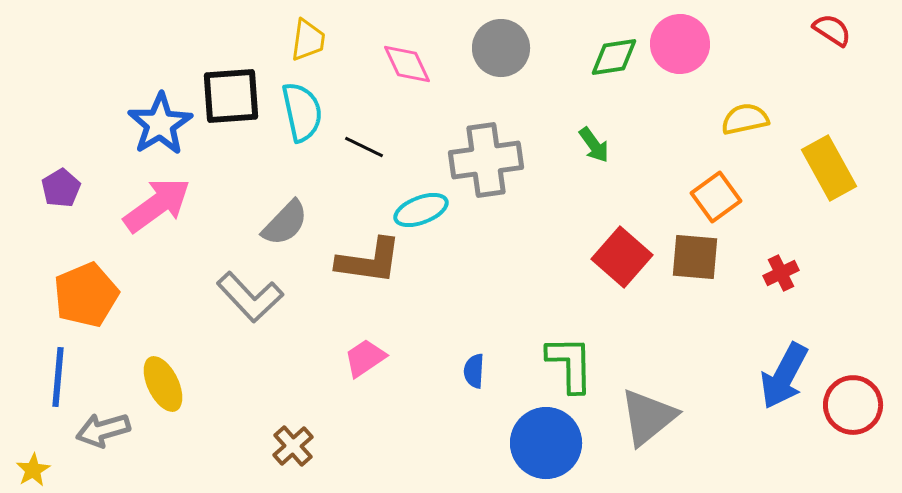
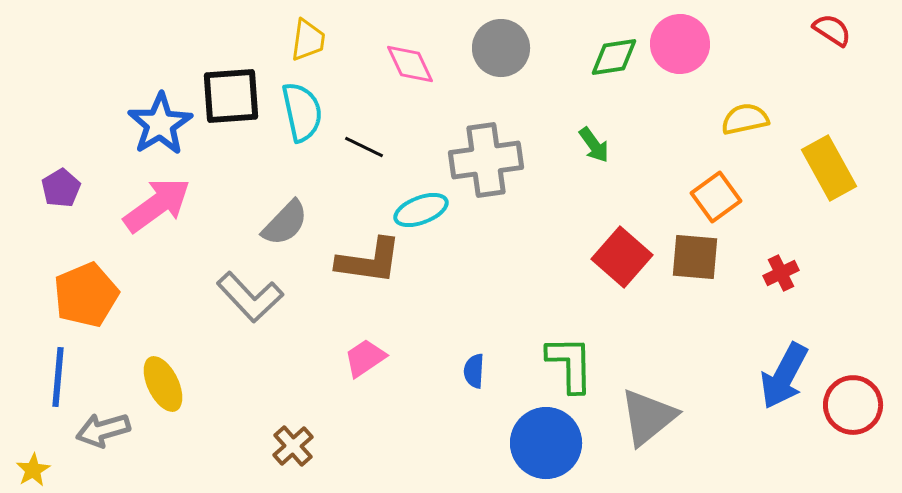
pink diamond: moved 3 px right
